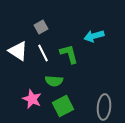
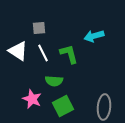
gray square: moved 2 px left, 1 px down; rotated 24 degrees clockwise
